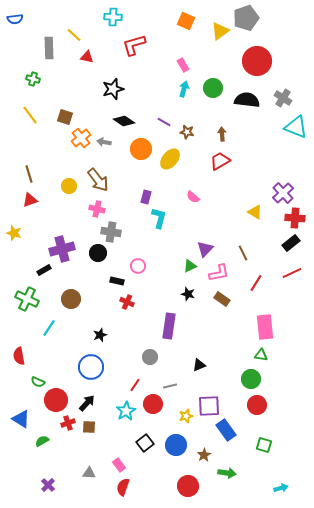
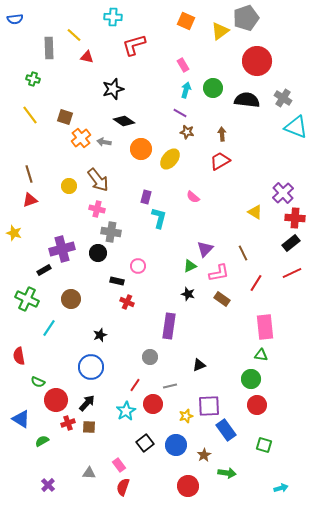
cyan arrow at (184, 89): moved 2 px right, 1 px down
purple line at (164, 122): moved 16 px right, 9 px up
